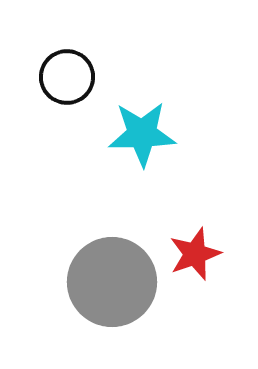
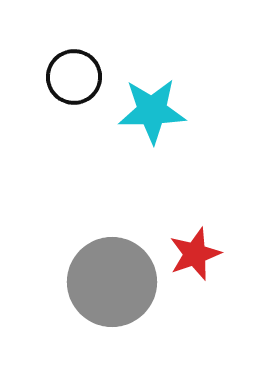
black circle: moved 7 px right
cyan star: moved 10 px right, 23 px up
